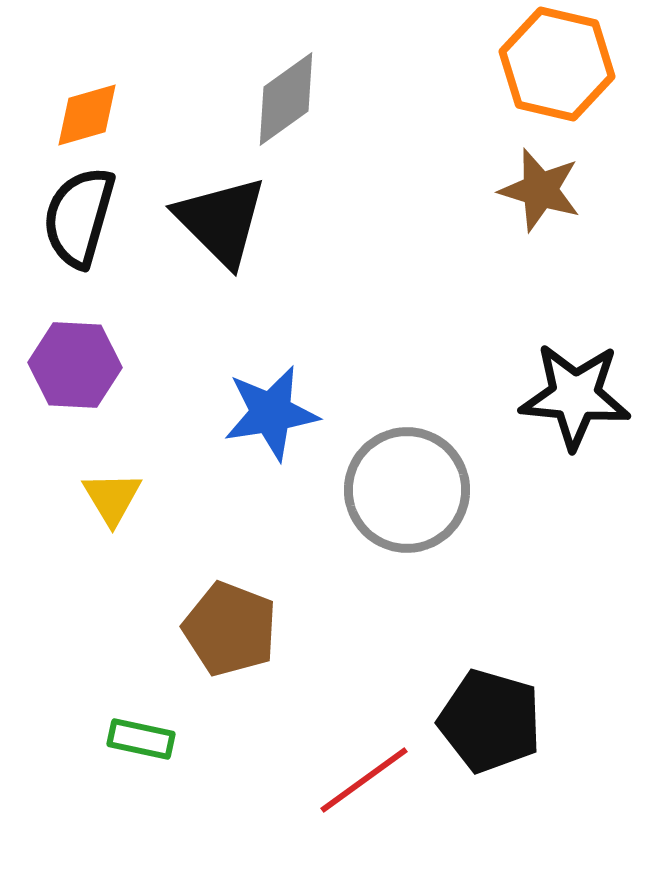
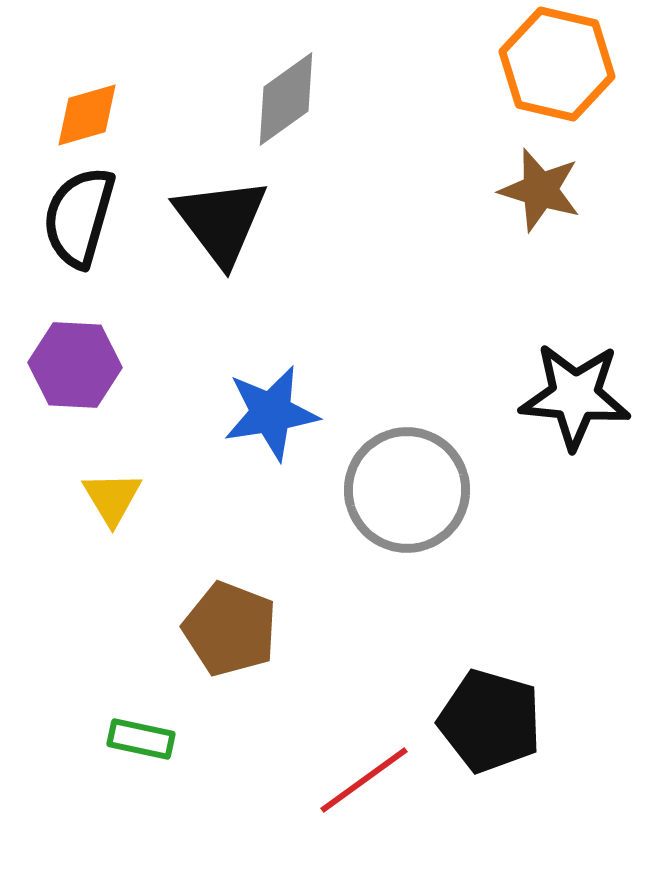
black triangle: rotated 8 degrees clockwise
